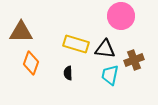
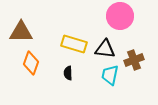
pink circle: moved 1 px left
yellow rectangle: moved 2 px left
